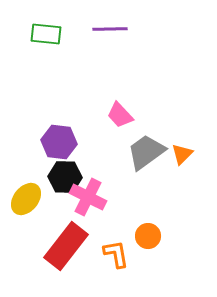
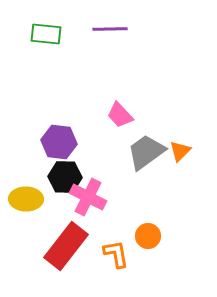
orange triangle: moved 2 px left, 3 px up
yellow ellipse: rotated 52 degrees clockwise
